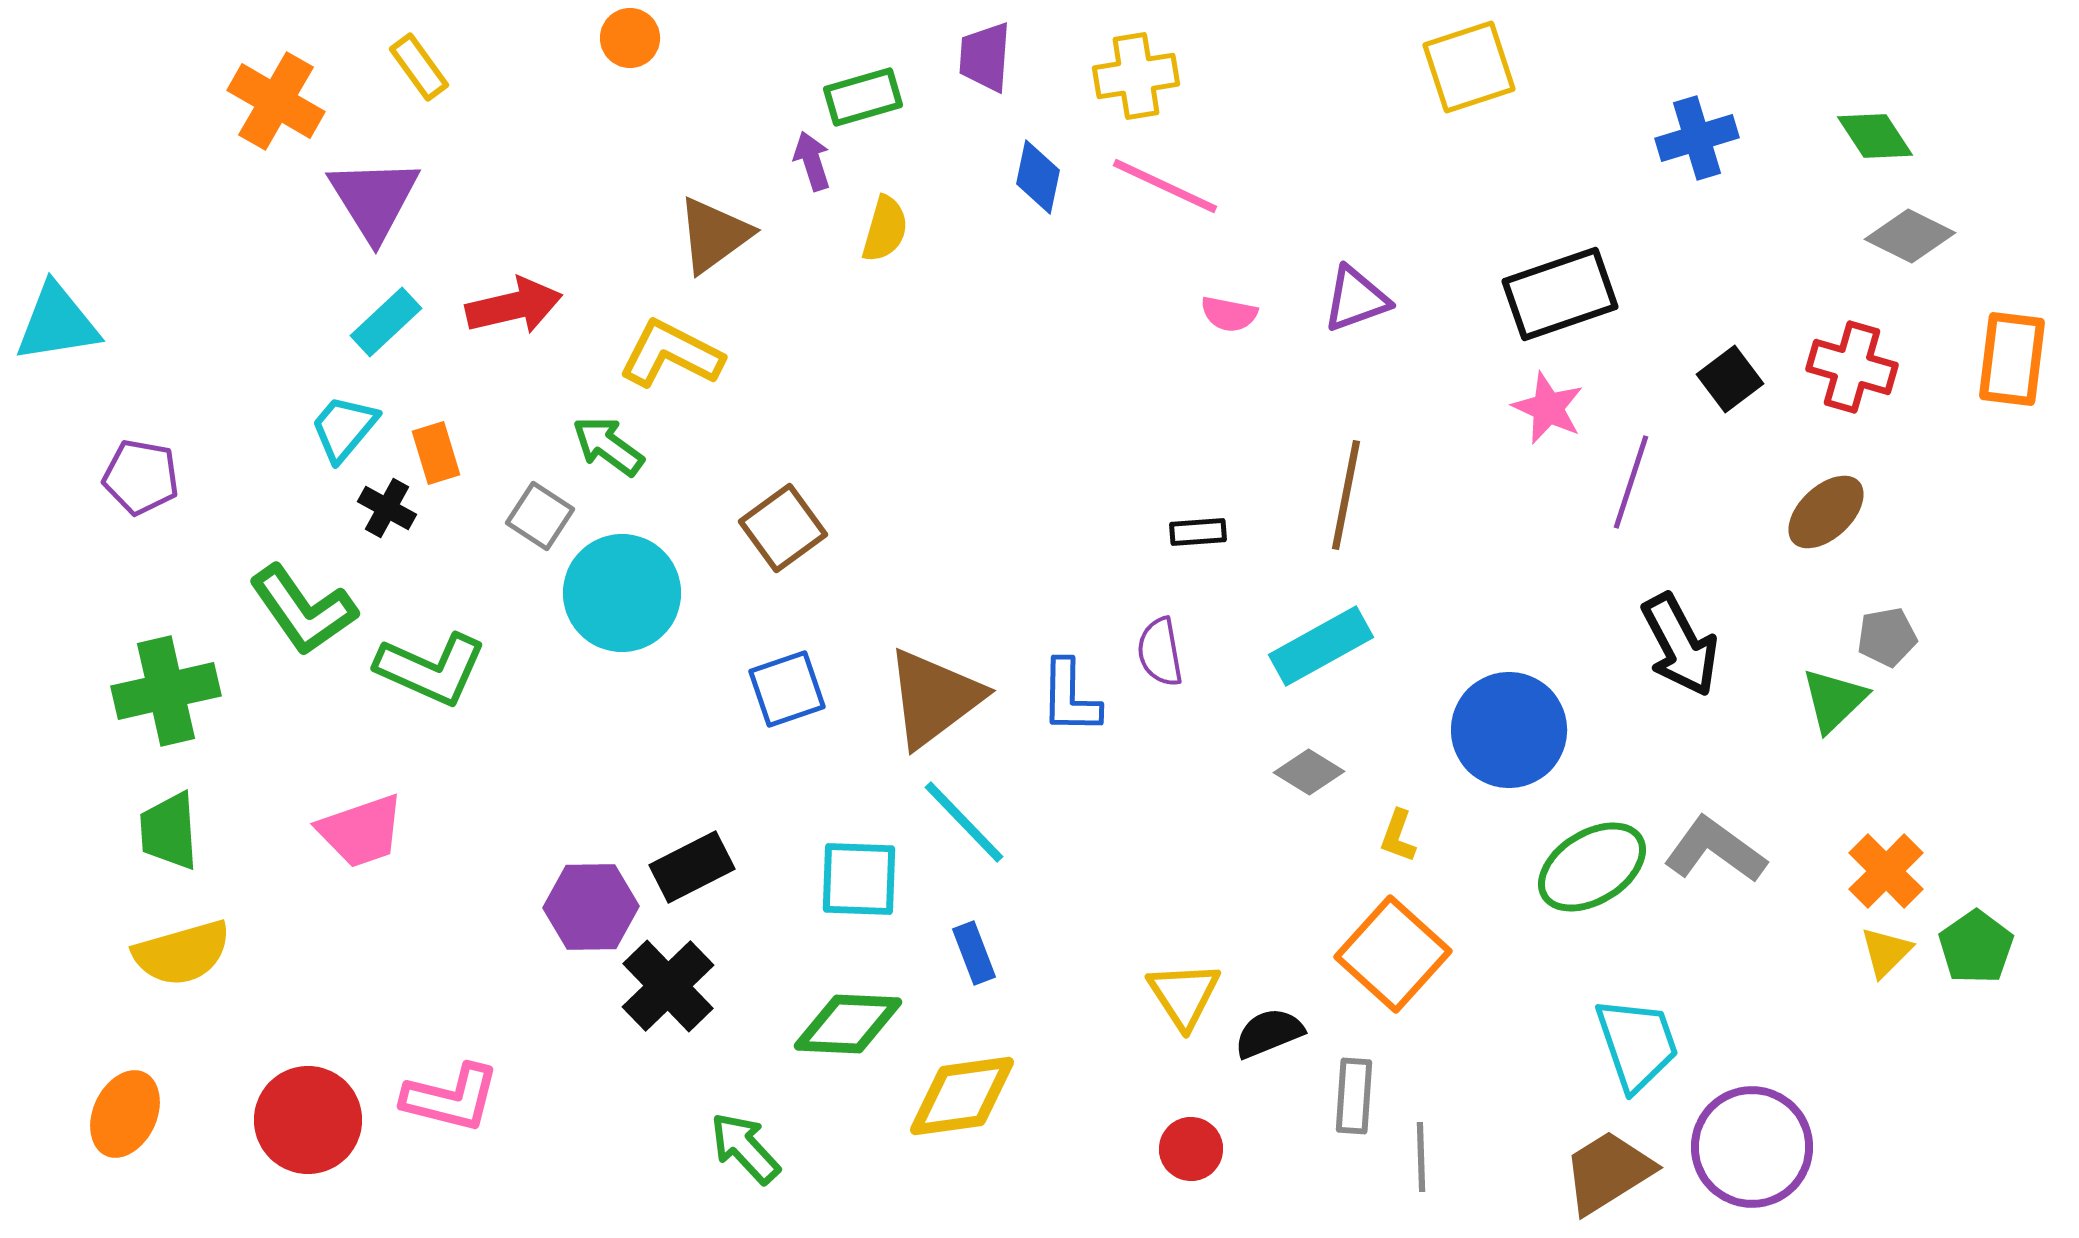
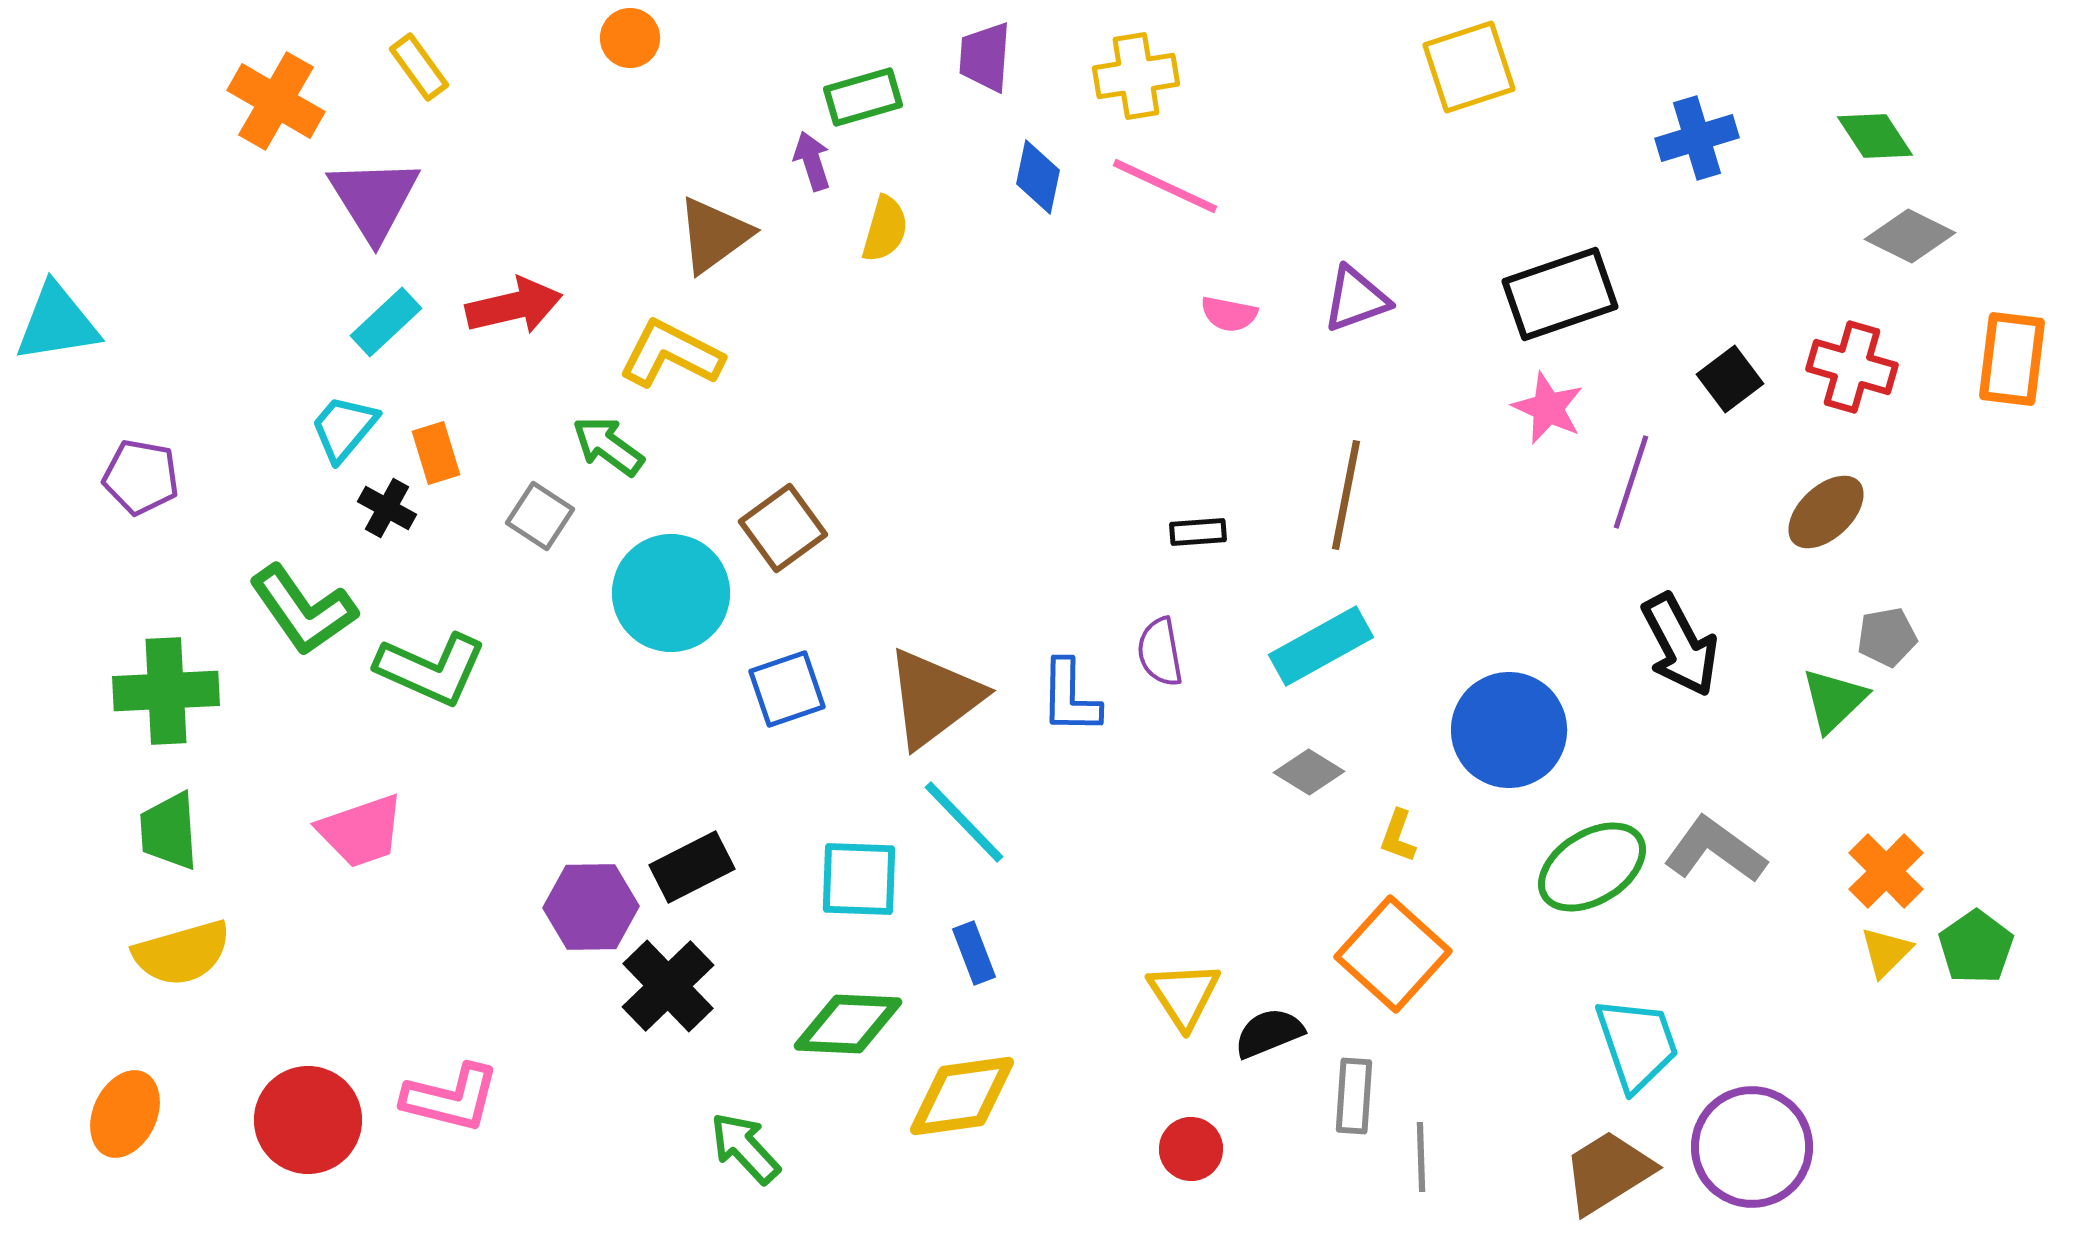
cyan circle at (622, 593): moved 49 px right
green cross at (166, 691): rotated 10 degrees clockwise
